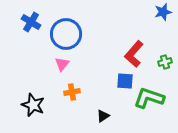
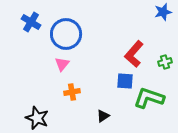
black star: moved 4 px right, 13 px down
